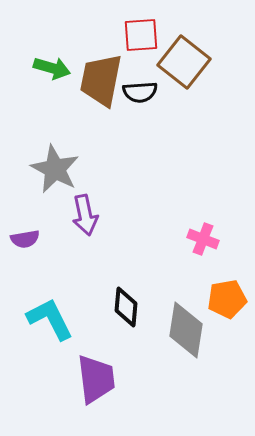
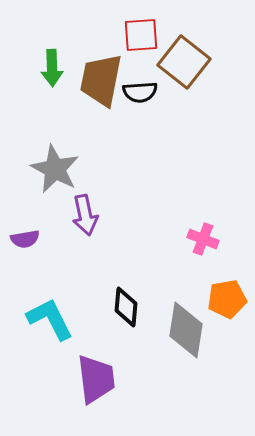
green arrow: rotated 72 degrees clockwise
